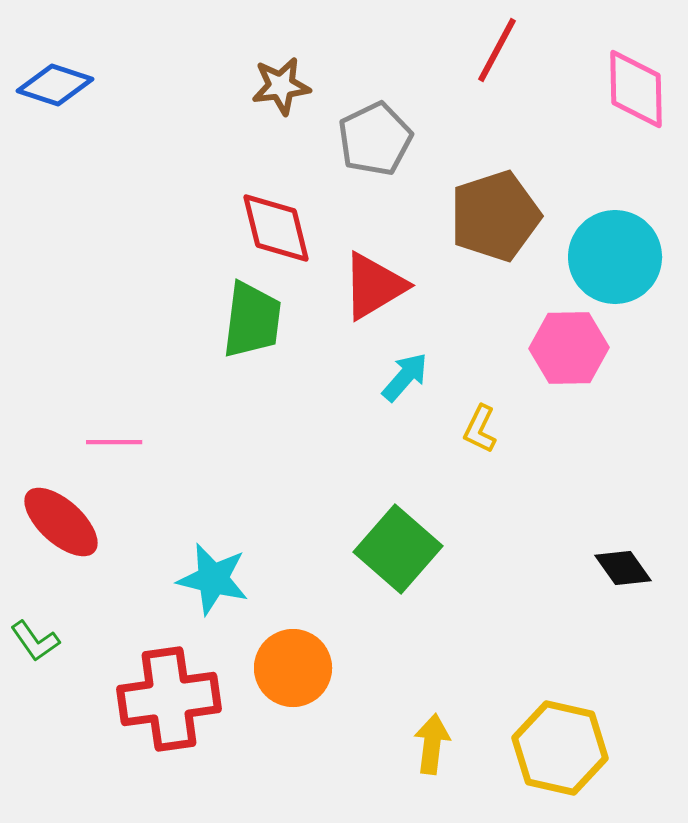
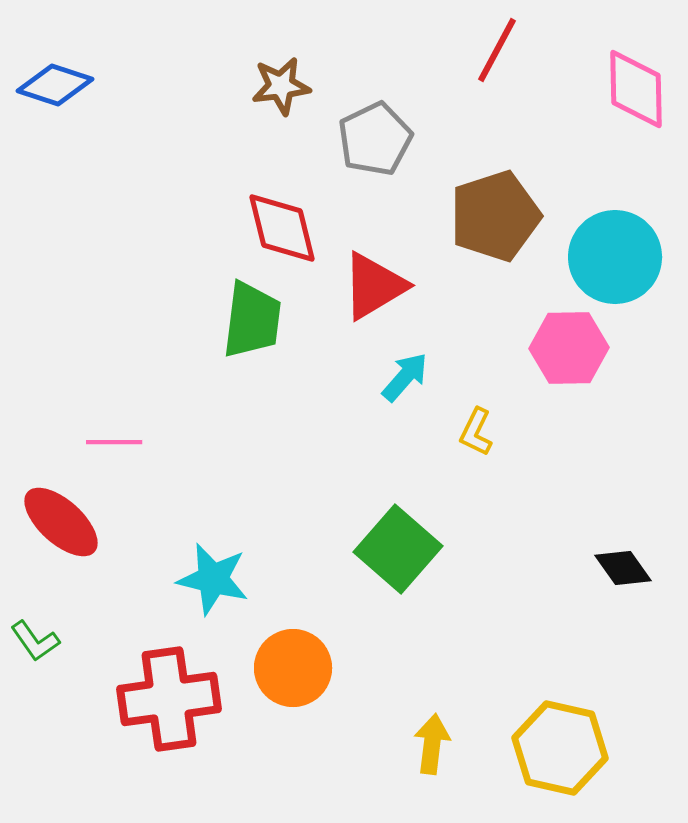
red diamond: moved 6 px right
yellow L-shape: moved 4 px left, 3 px down
